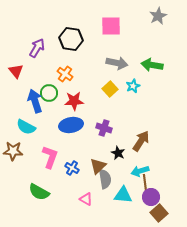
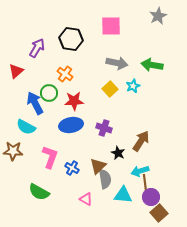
red triangle: rotated 28 degrees clockwise
blue arrow: moved 2 px down; rotated 10 degrees counterclockwise
